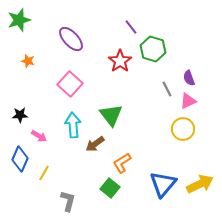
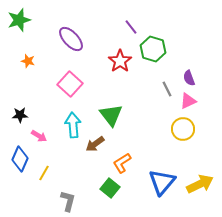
blue triangle: moved 1 px left, 2 px up
